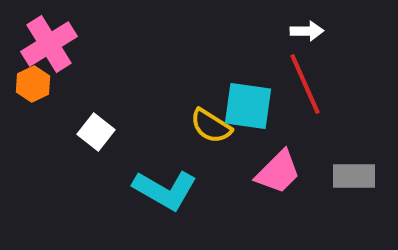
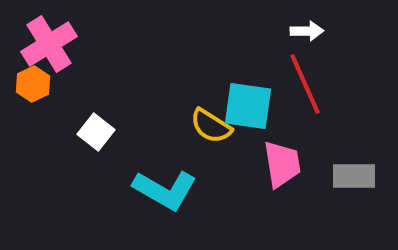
pink trapezoid: moved 4 px right, 8 px up; rotated 54 degrees counterclockwise
